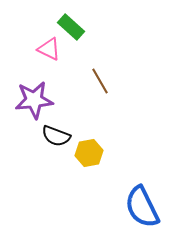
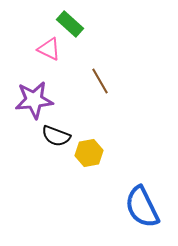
green rectangle: moved 1 px left, 3 px up
